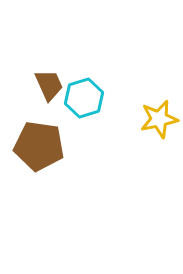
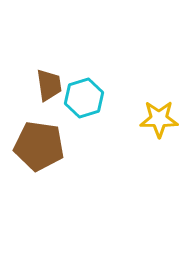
brown trapezoid: rotated 16 degrees clockwise
yellow star: rotated 12 degrees clockwise
